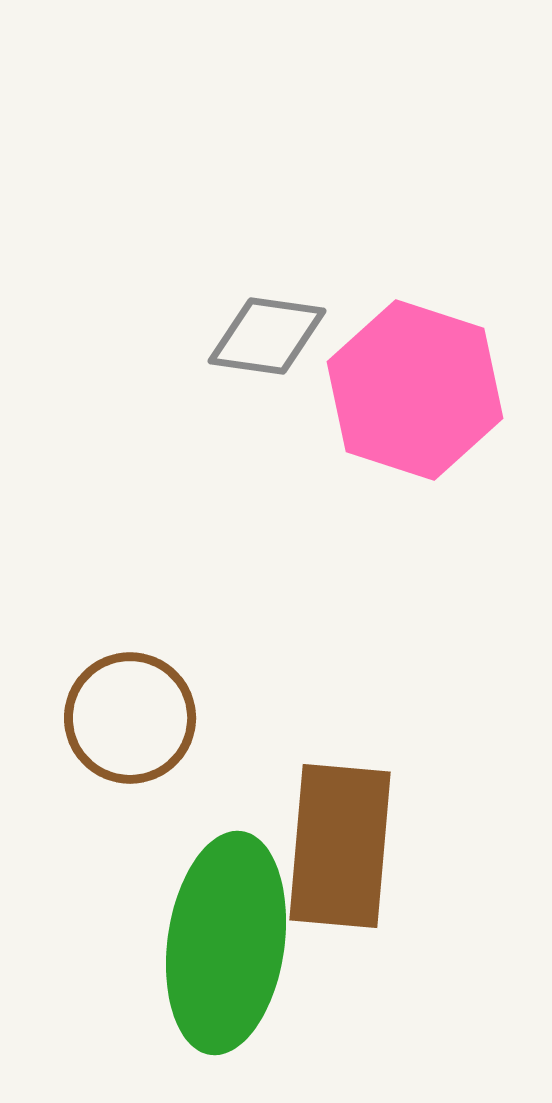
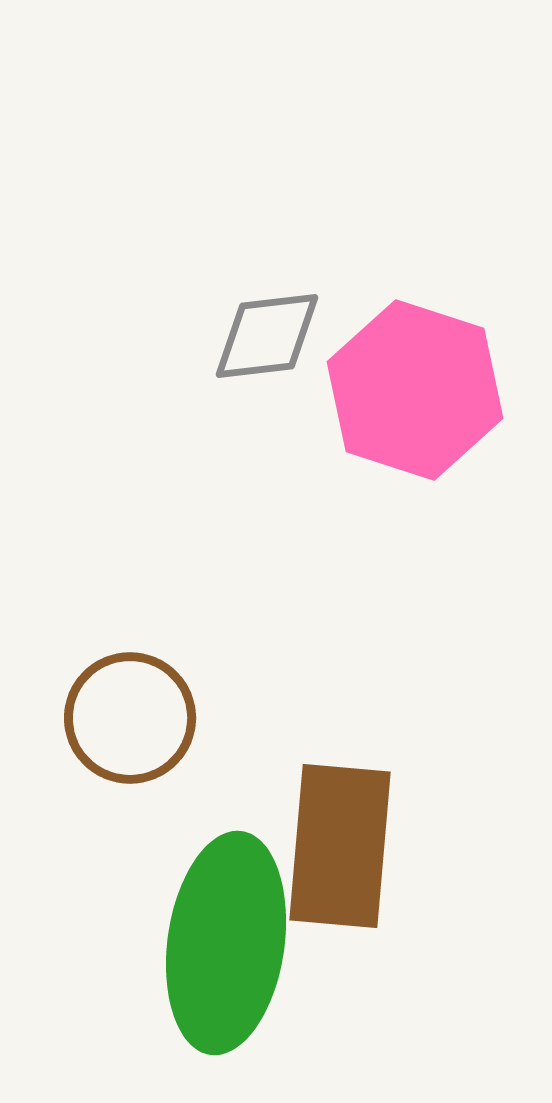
gray diamond: rotated 15 degrees counterclockwise
